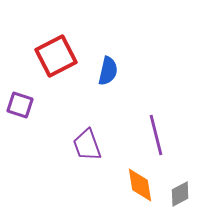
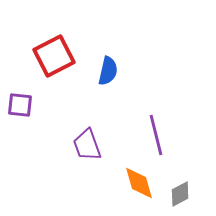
red square: moved 2 px left
purple square: rotated 12 degrees counterclockwise
orange diamond: moved 1 px left, 2 px up; rotated 6 degrees counterclockwise
